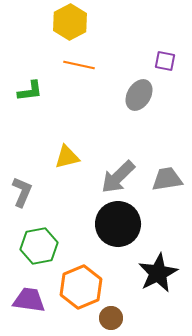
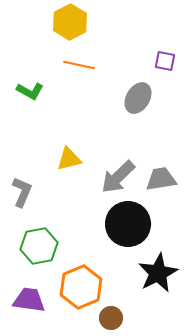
green L-shape: rotated 36 degrees clockwise
gray ellipse: moved 1 px left, 3 px down
yellow triangle: moved 2 px right, 2 px down
gray trapezoid: moved 6 px left
black circle: moved 10 px right
